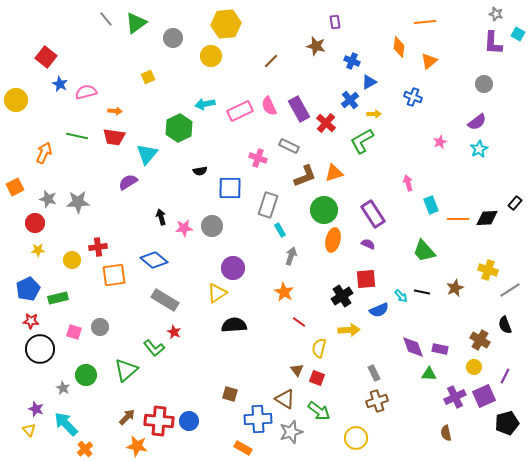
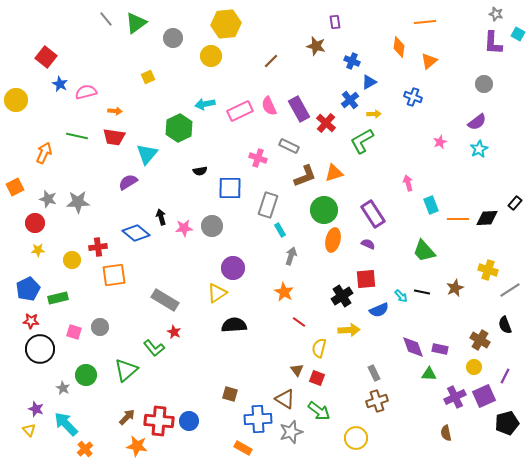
blue diamond at (154, 260): moved 18 px left, 27 px up
